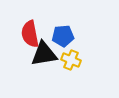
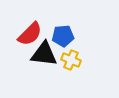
red semicircle: rotated 124 degrees counterclockwise
black triangle: rotated 16 degrees clockwise
